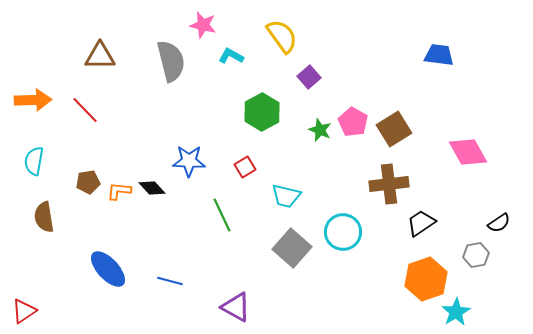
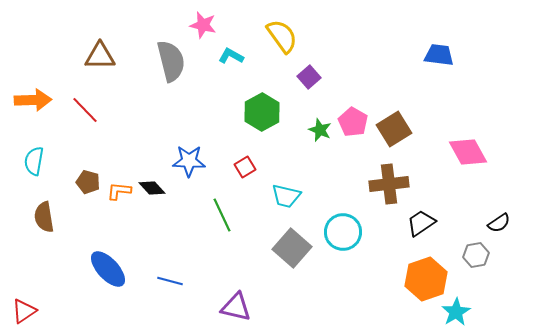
brown pentagon: rotated 25 degrees clockwise
purple triangle: rotated 16 degrees counterclockwise
